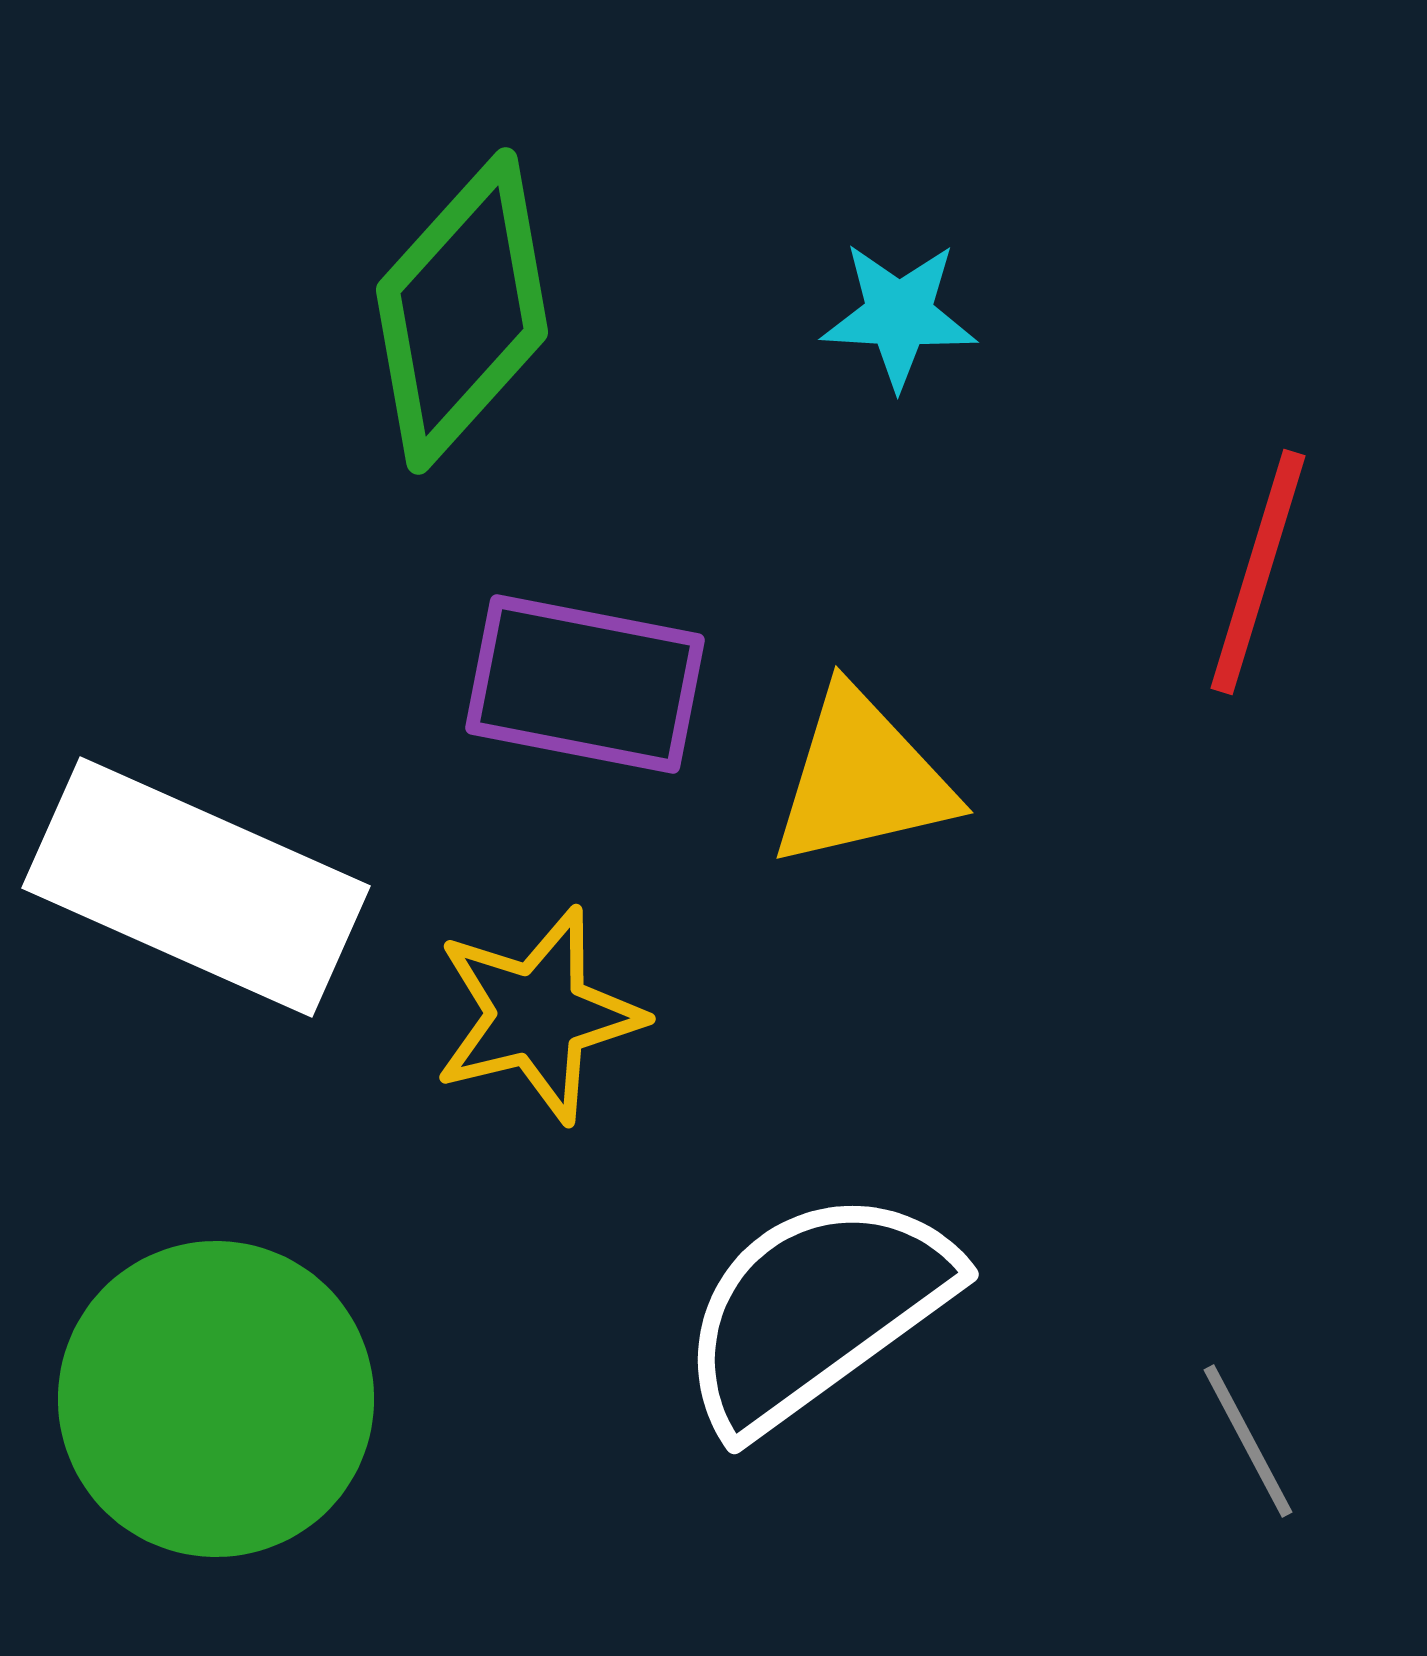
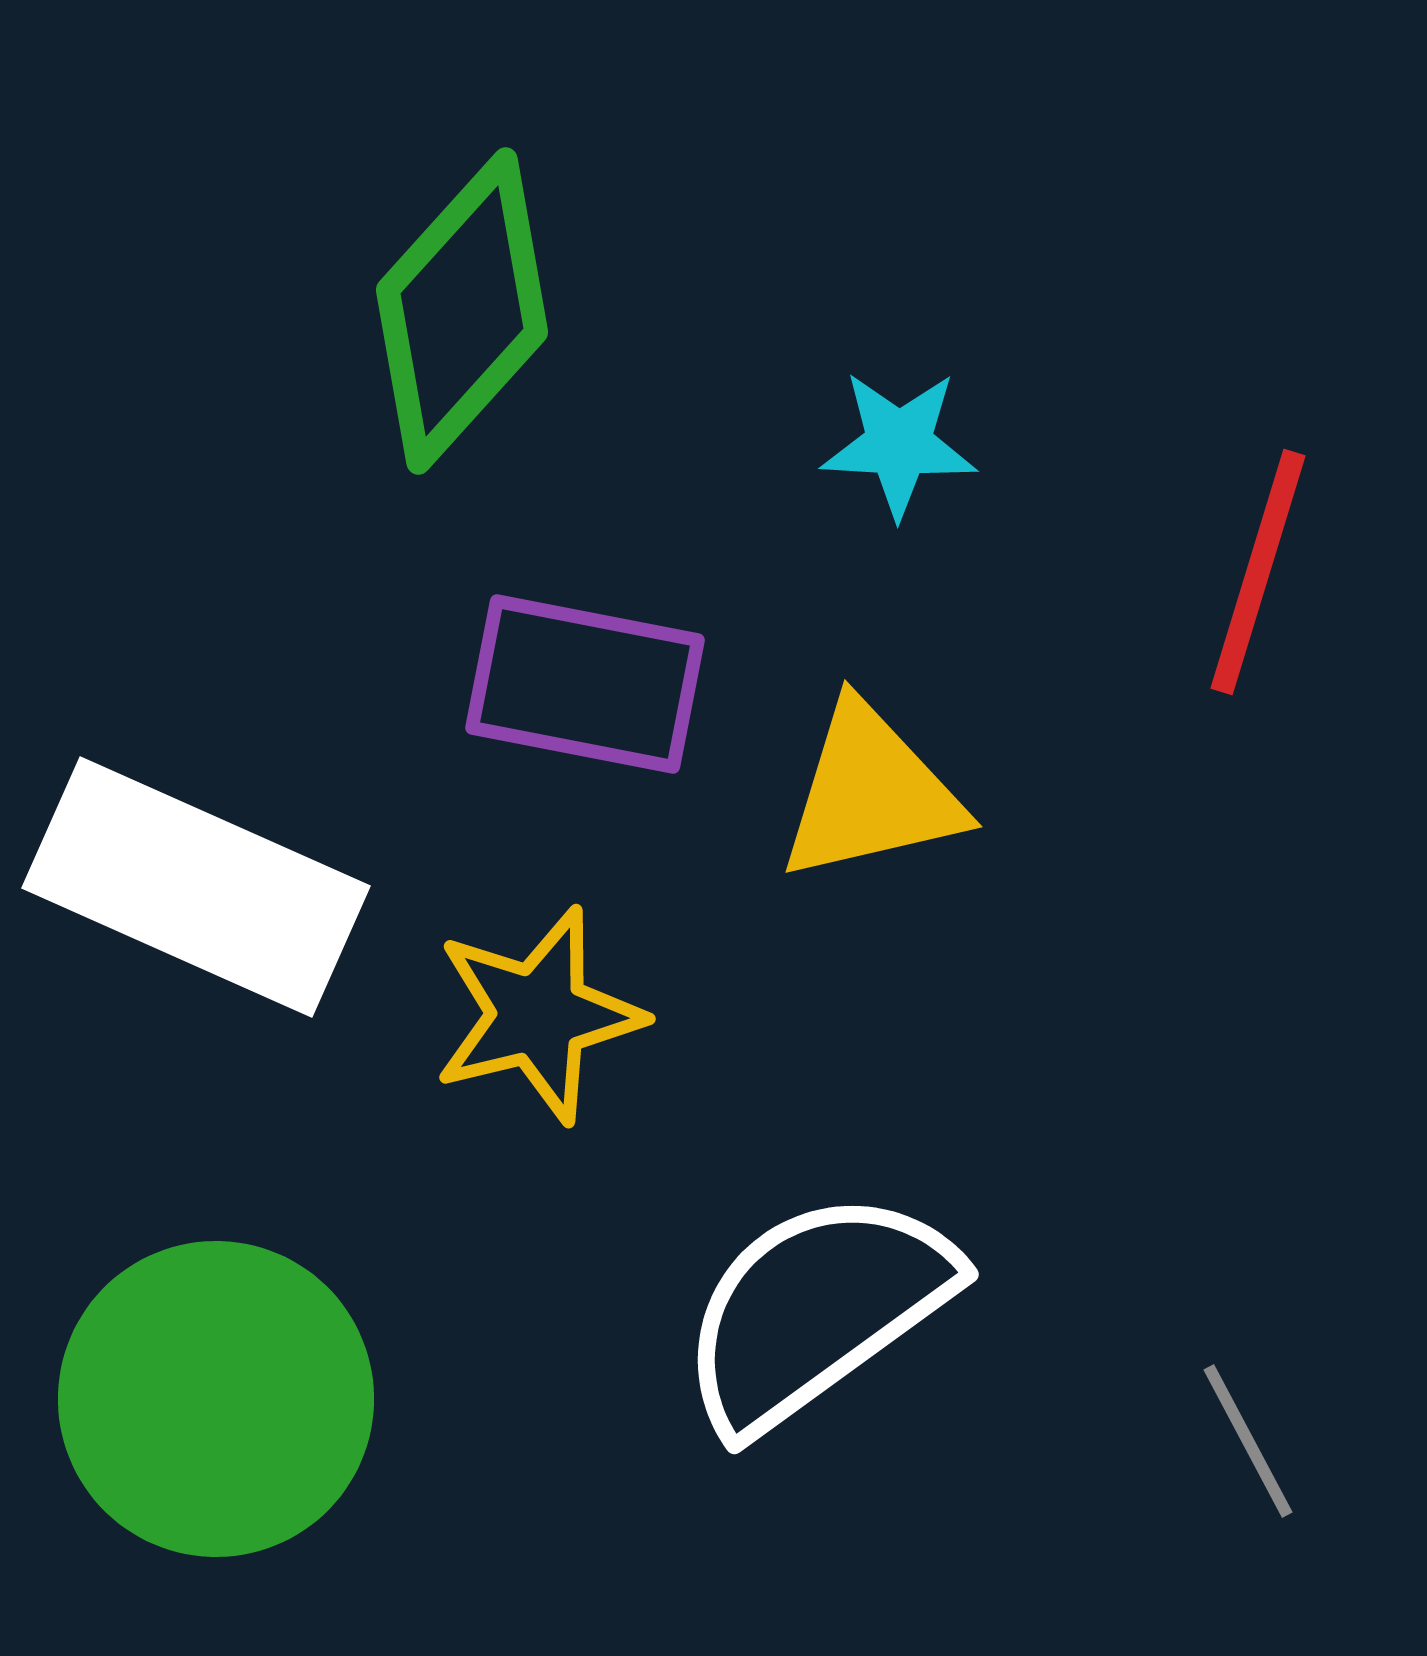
cyan star: moved 129 px down
yellow triangle: moved 9 px right, 14 px down
